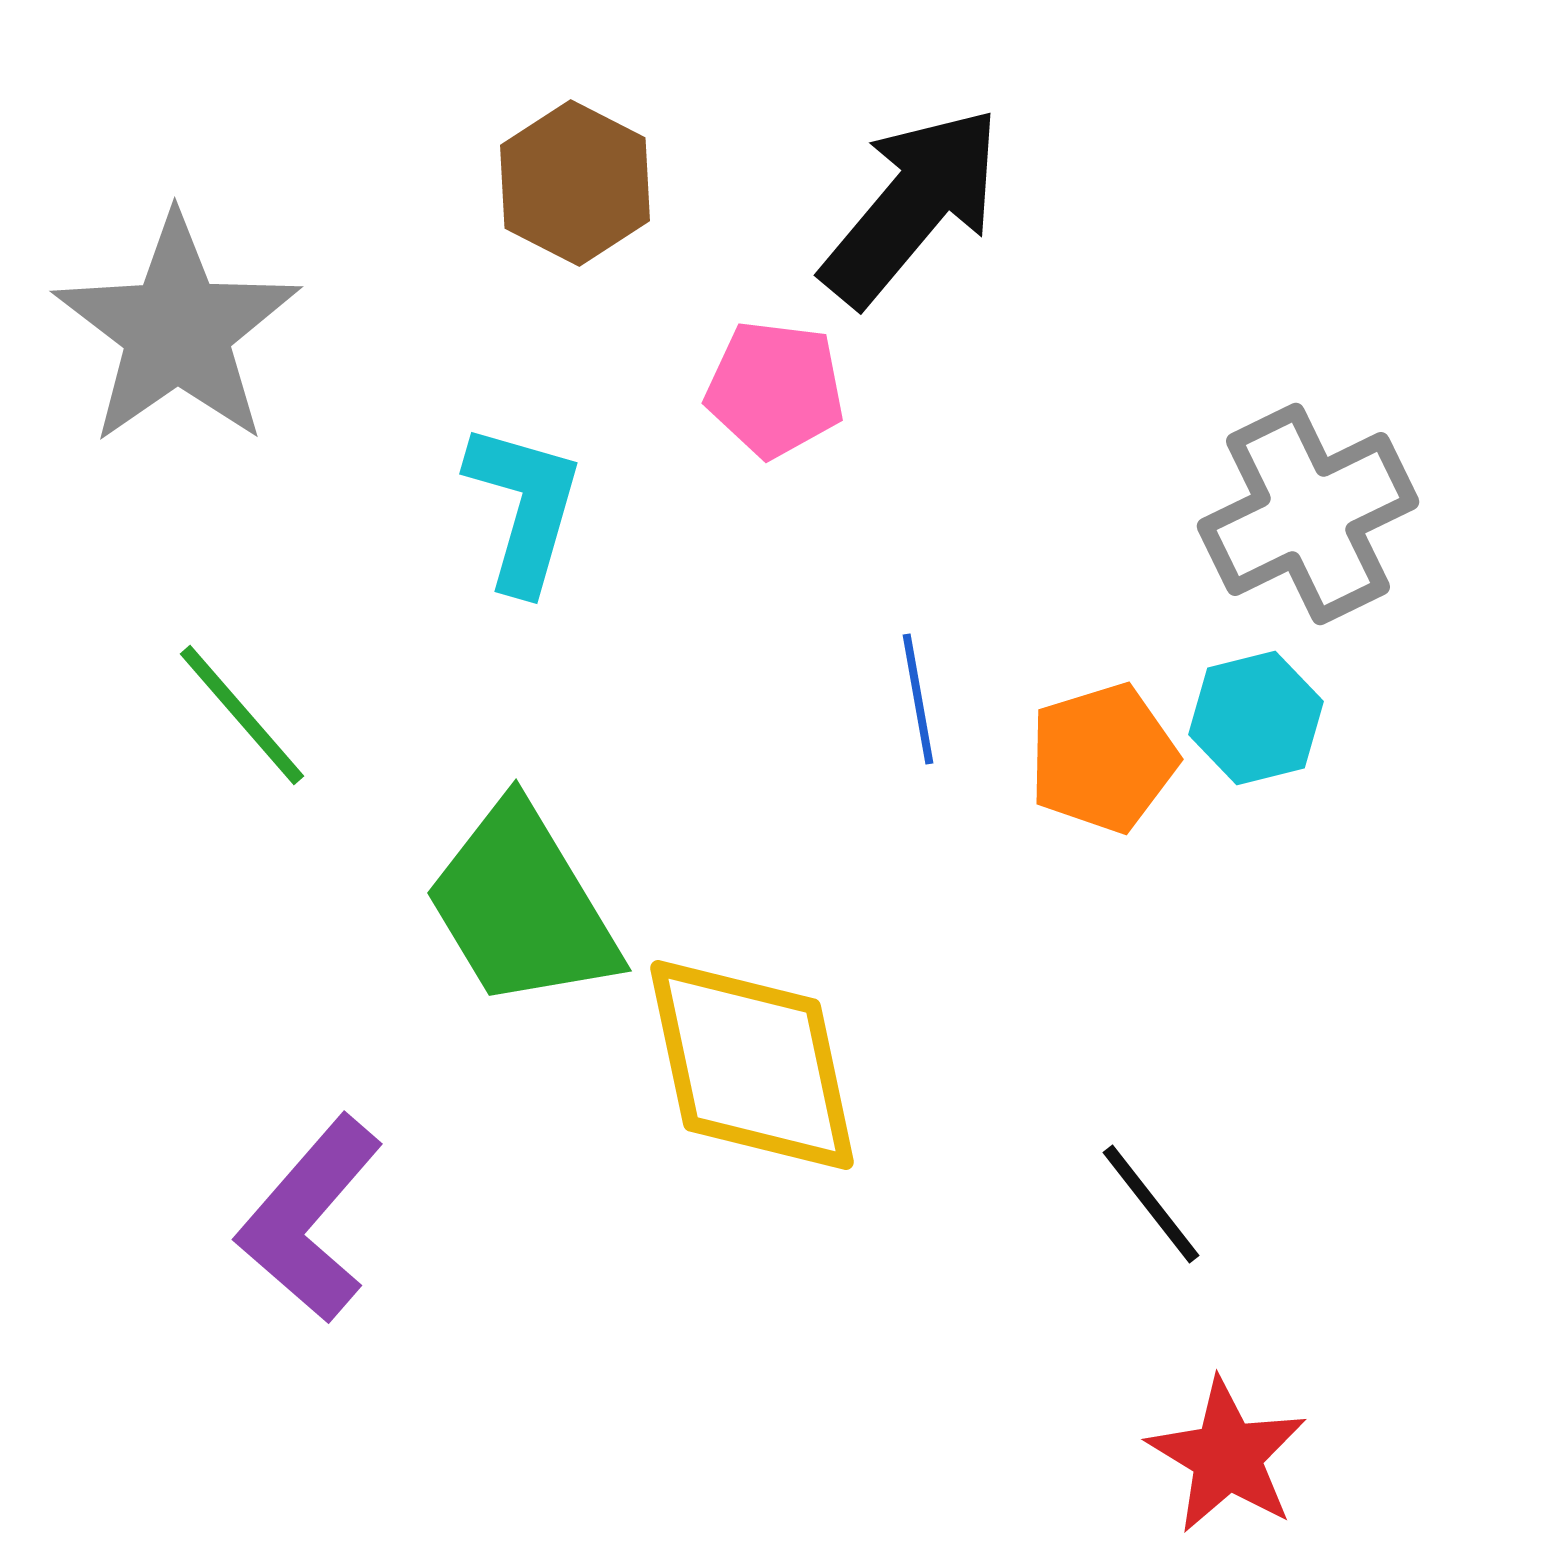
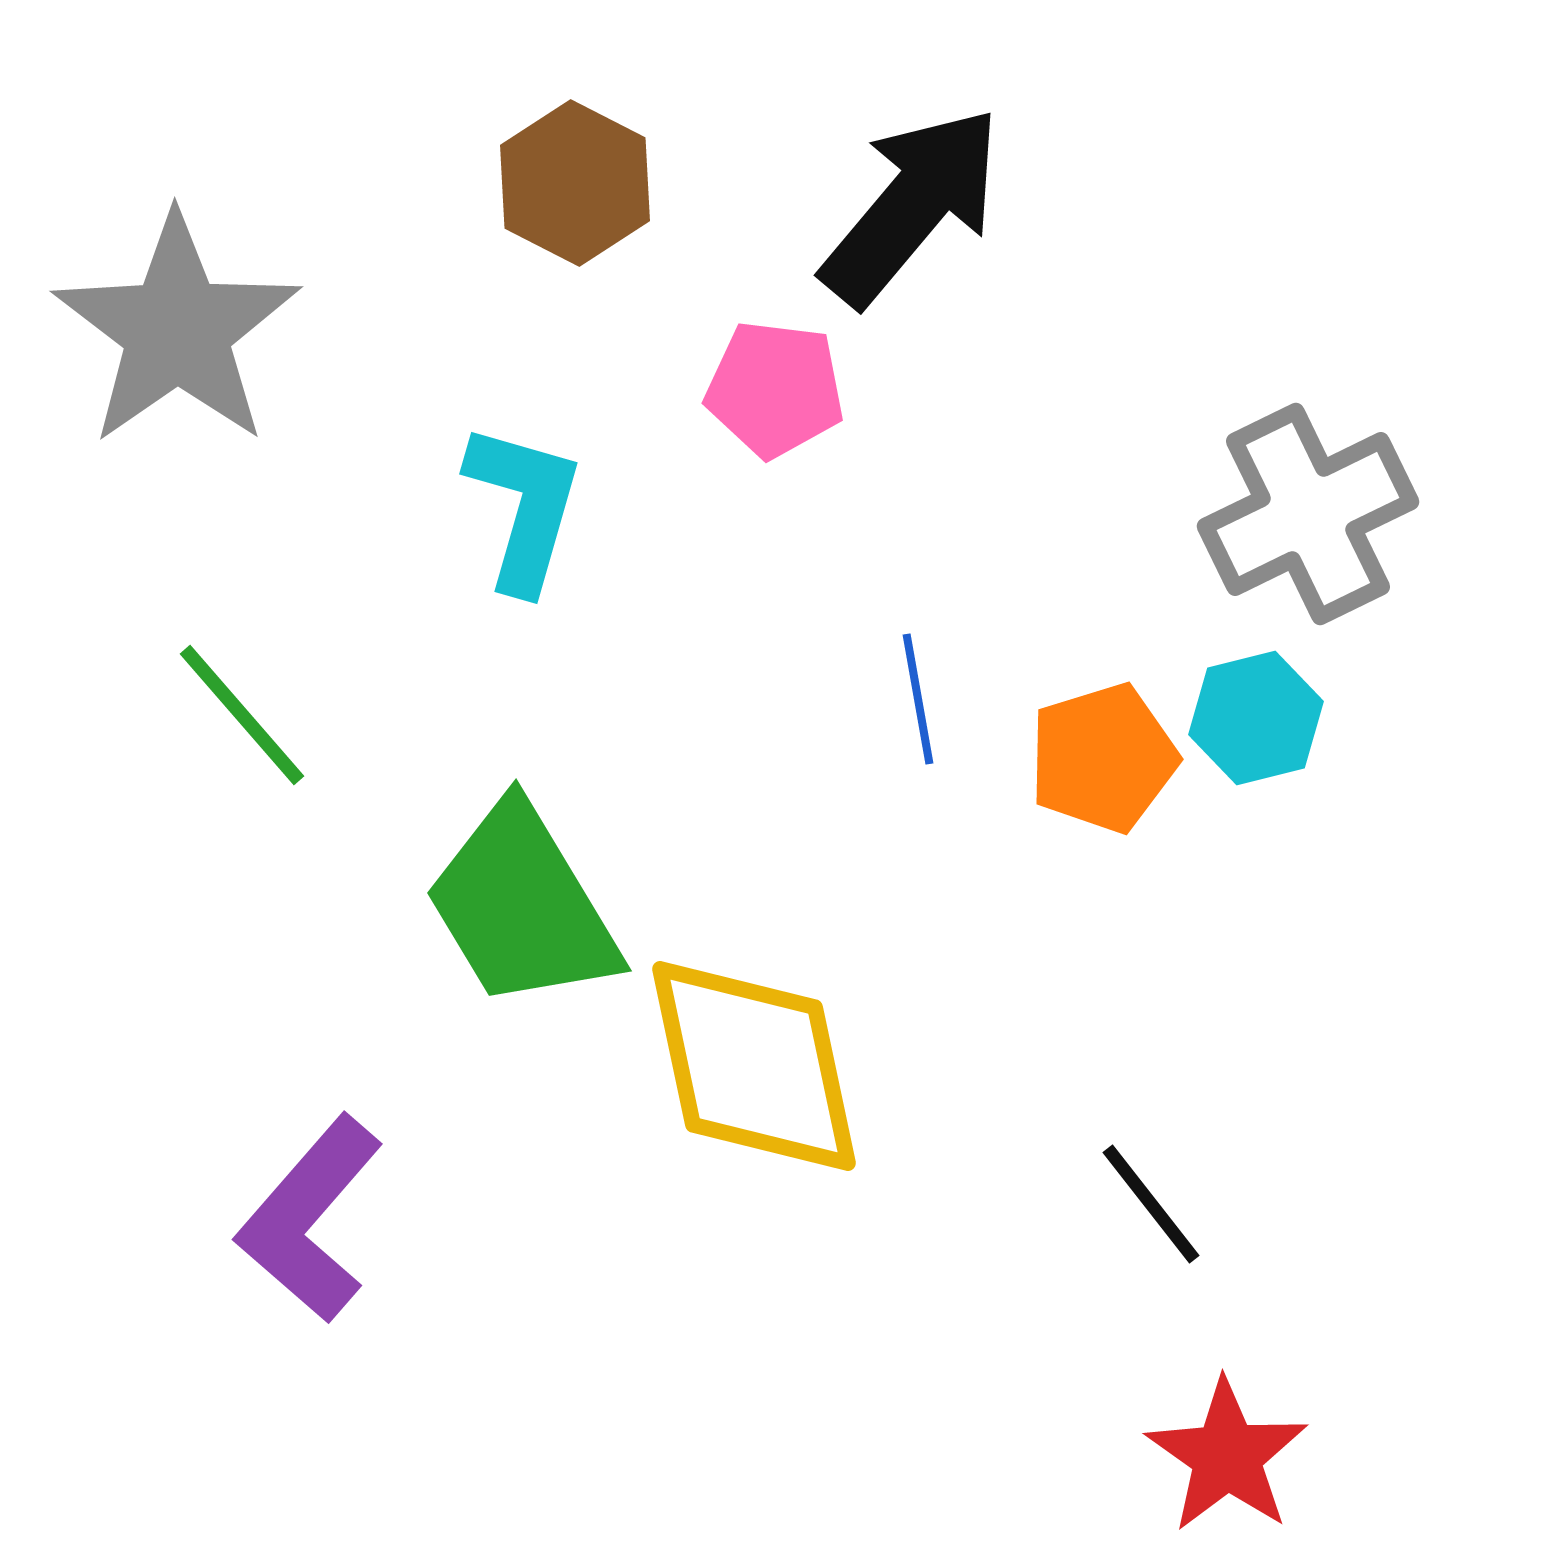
yellow diamond: moved 2 px right, 1 px down
red star: rotated 4 degrees clockwise
